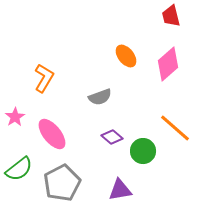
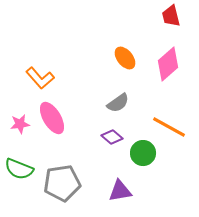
orange ellipse: moved 1 px left, 2 px down
orange L-shape: moved 4 px left; rotated 108 degrees clockwise
gray semicircle: moved 18 px right, 6 px down; rotated 15 degrees counterclockwise
pink star: moved 5 px right, 7 px down; rotated 24 degrees clockwise
orange line: moved 6 px left, 1 px up; rotated 12 degrees counterclockwise
pink ellipse: moved 16 px up; rotated 8 degrees clockwise
green circle: moved 2 px down
green semicircle: rotated 60 degrees clockwise
gray pentagon: rotated 18 degrees clockwise
purple triangle: moved 1 px down
